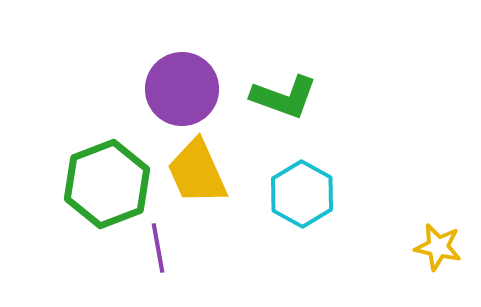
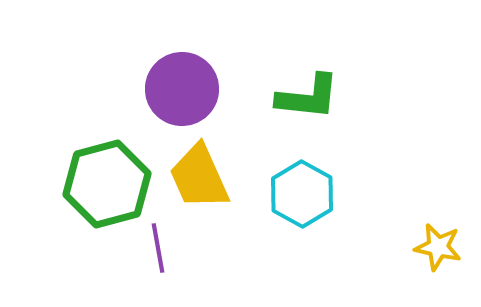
green L-shape: moved 24 px right; rotated 14 degrees counterclockwise
yellow trapezoid: moved 2 px right, 5 px down
green hexagon: rotated 6 degrees clockwise
